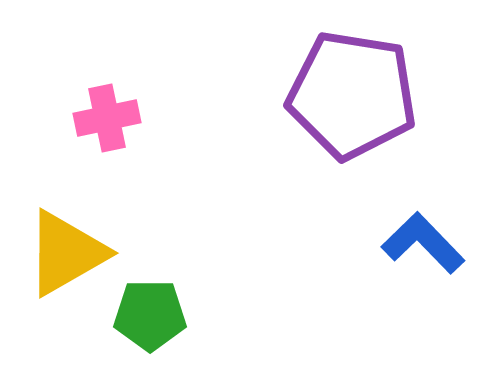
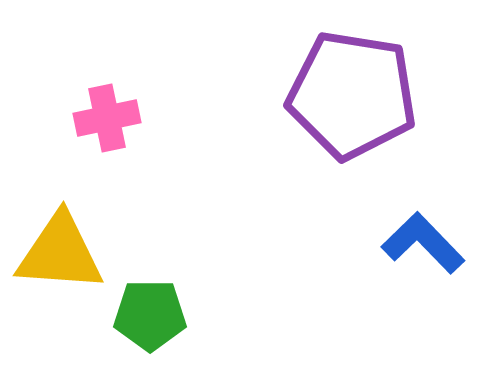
yellow triangle: moved 6 px left; rotated 34 degrees clockwise
